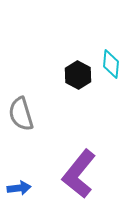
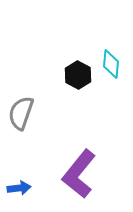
gray semicircle: moved 1 px up; rotated 36 degrees clockwise
